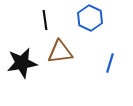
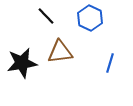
black line: moved 1 px right, 4 px up; rotated 36 degrees counterclockwise
